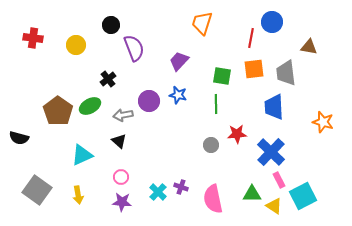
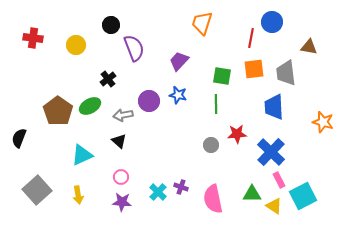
black semicircle: rotated 96 degrees clockwise
gray square: rotated 12 degrees clockwise
